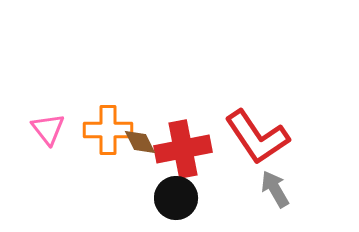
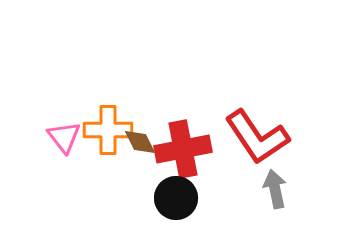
pink triangle: moved 16 px right, 8 px down
gray arrow: rotated 18 degrees clockwise
